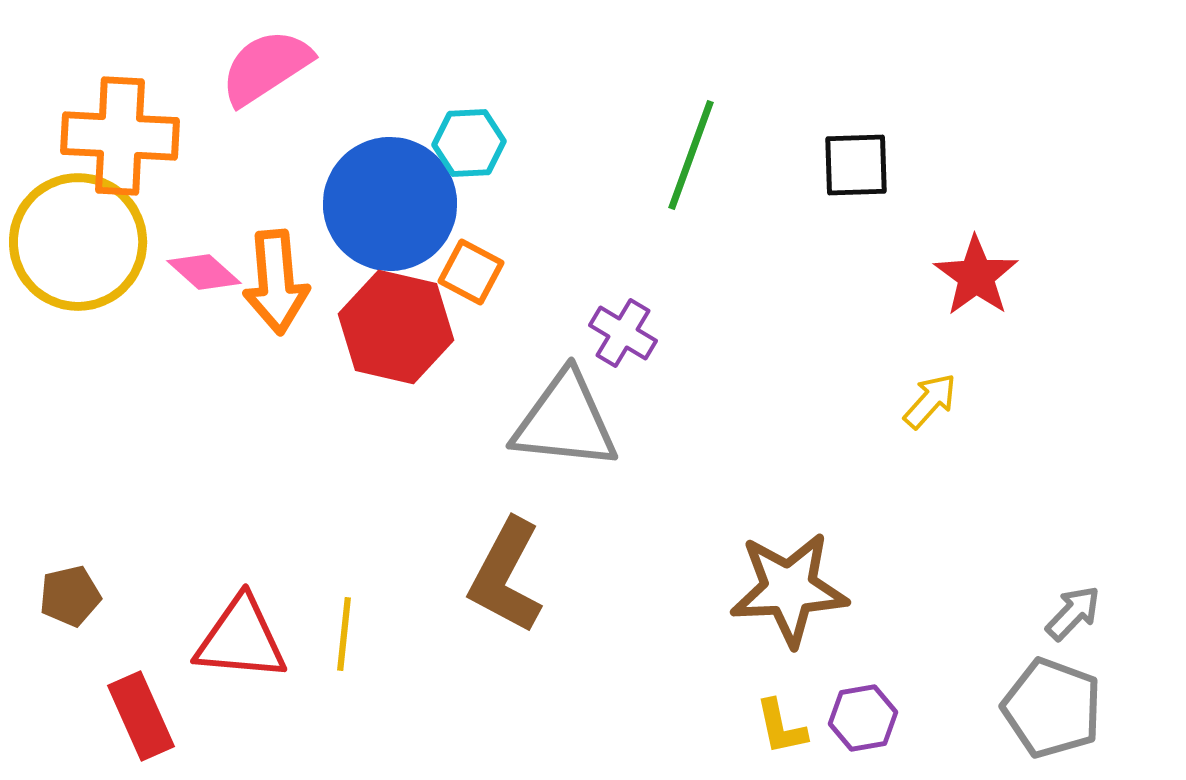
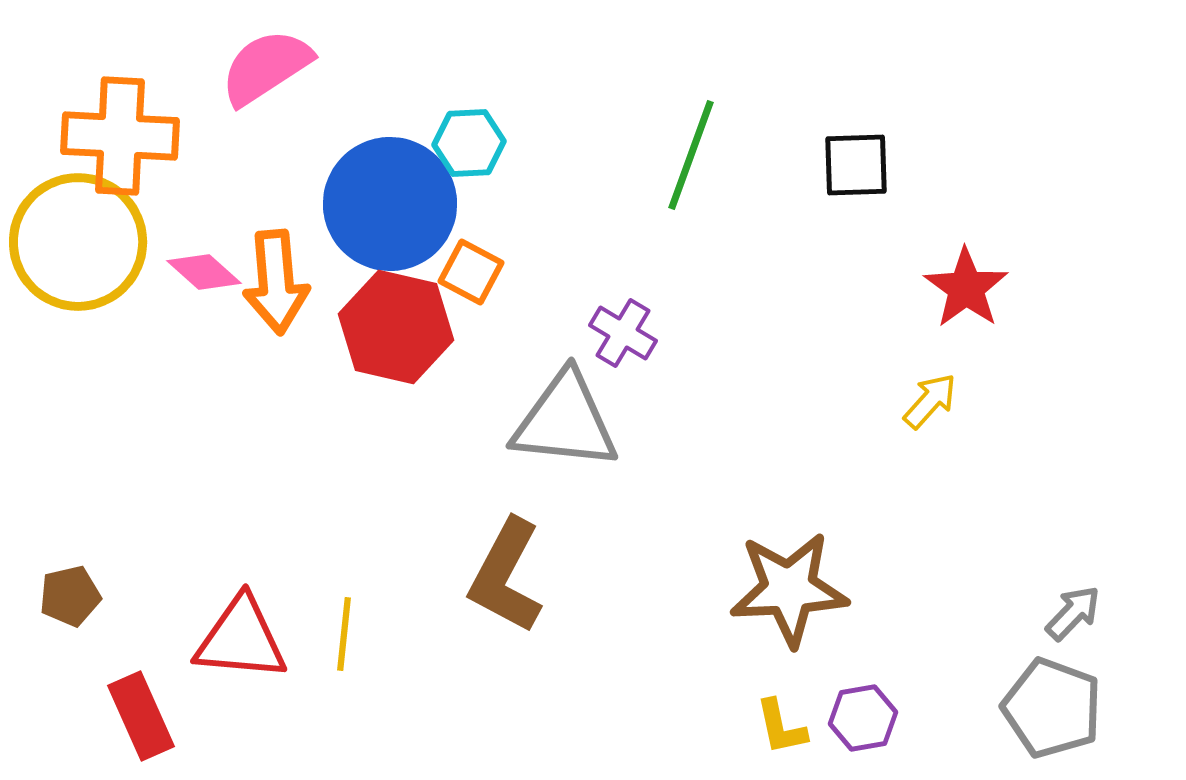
red star: moved 10 px left, 12 px down
